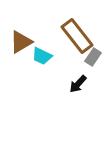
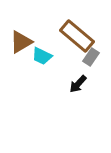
brown rectangle: rotated 12 degrees counterclockwise
gray rectangle: moved 2 px left
